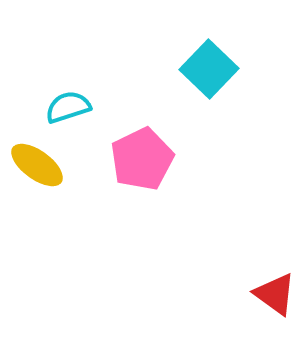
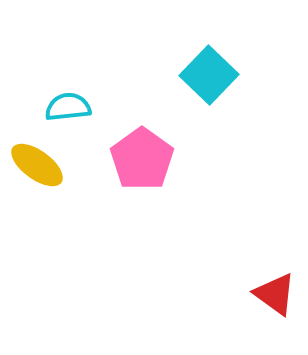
cyan square: moved 6 px down
cyan semicircle: rotated 12 degrees clockwise
pink pentagon: rotated 10 degrees counterclockwise
